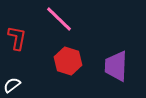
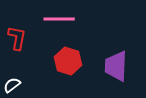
pink line: rotated 44 degrees counterclockwise
